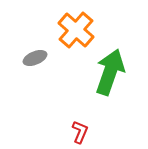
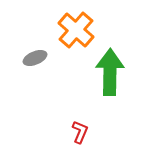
green arrow: rotated 18 degrees counterclockwise
